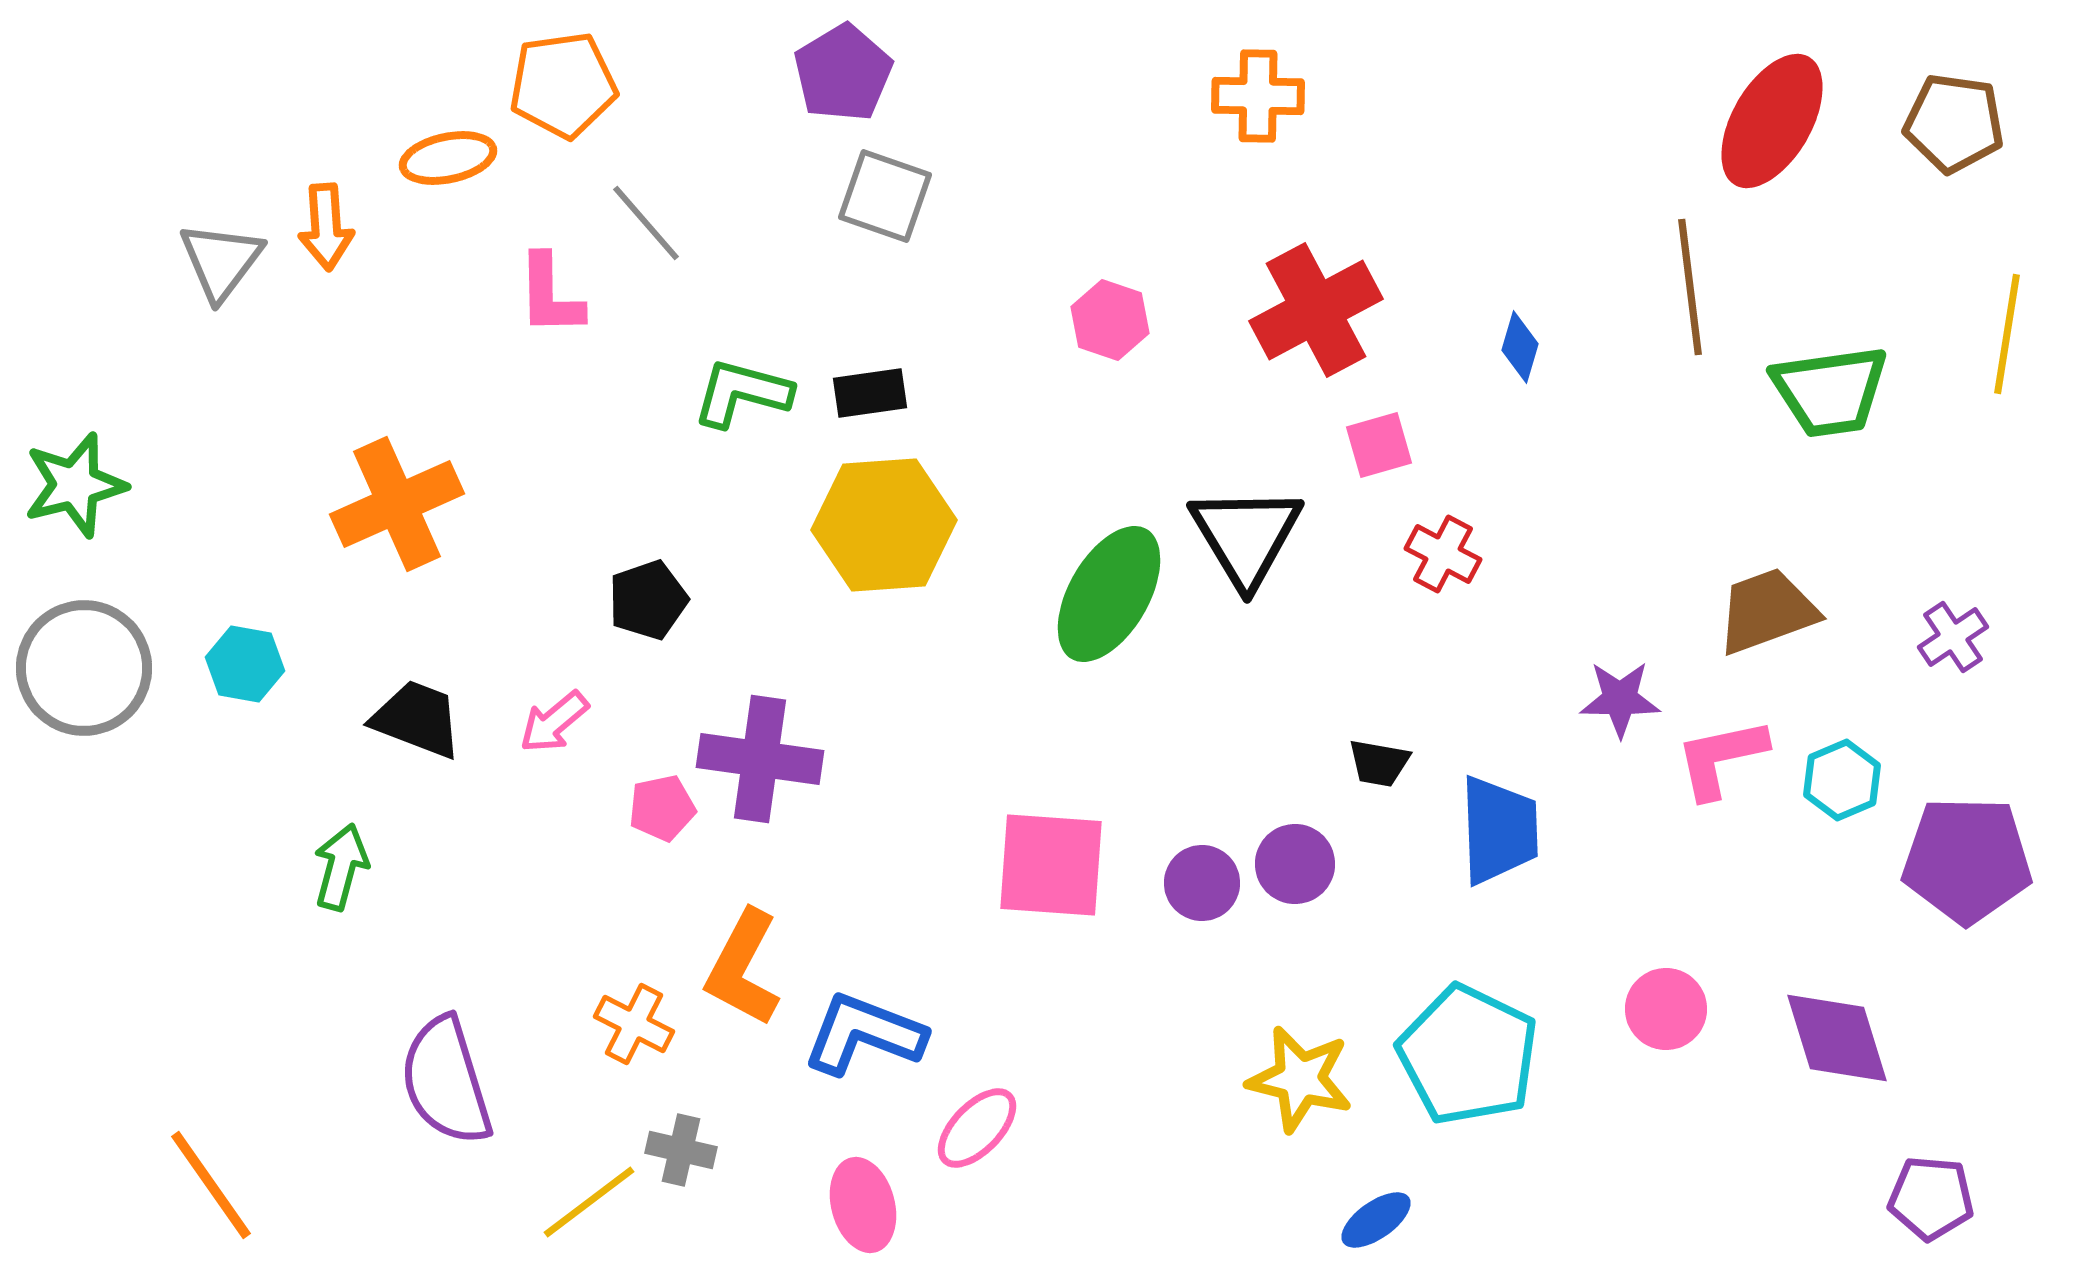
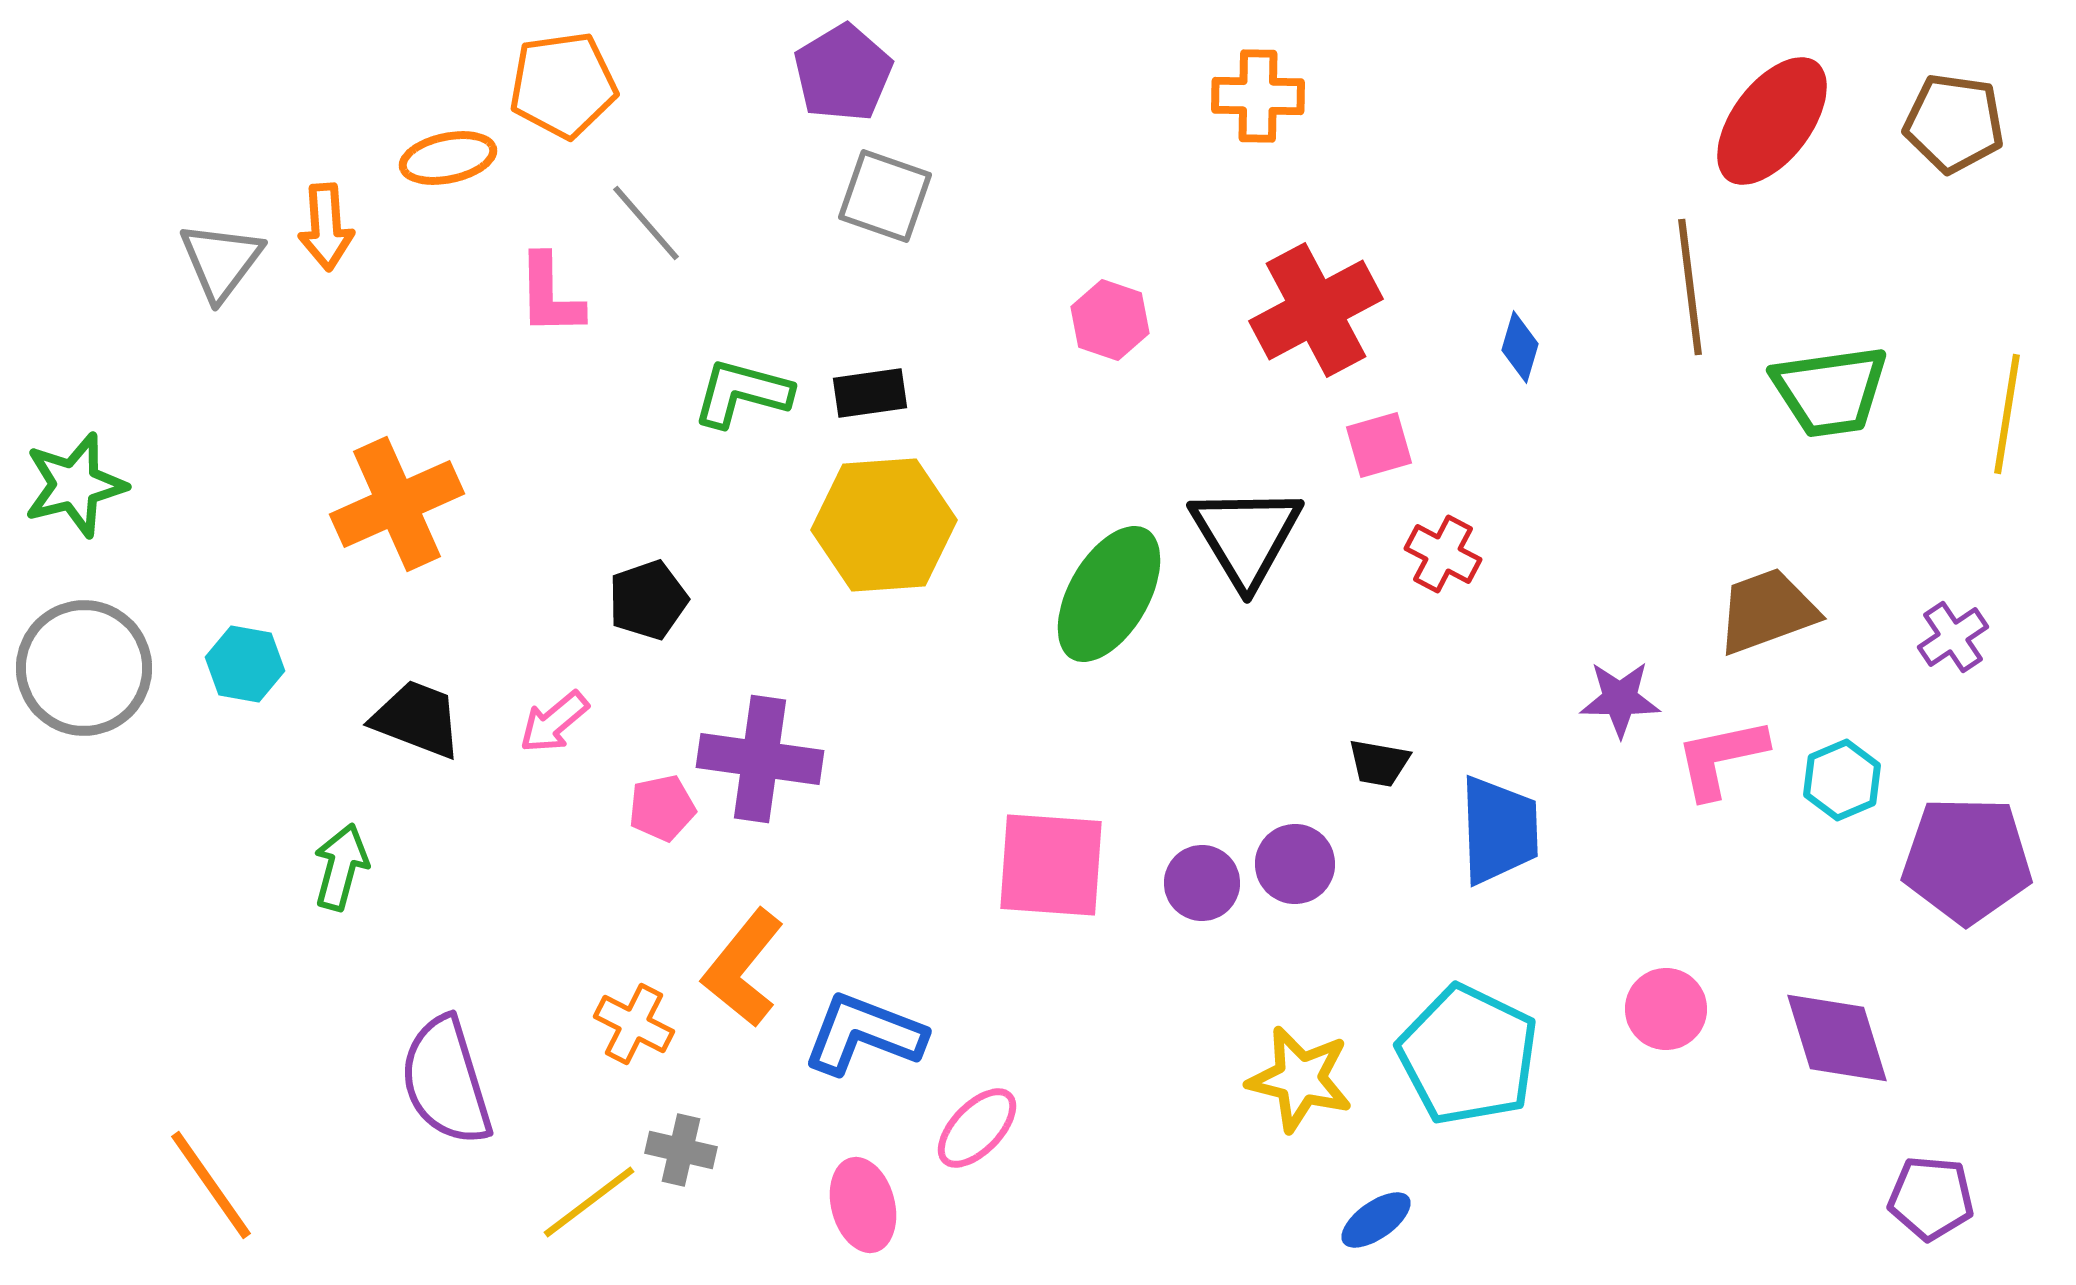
red ellipse at (1772, 121): rotated 7 degrees clockwise
yellow line at (2007, 334): moved 80 px down
orange L-shape at (743, 968): rotated 11 degrees clockwise
